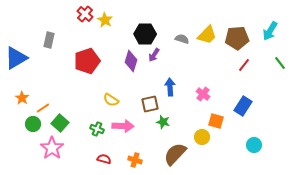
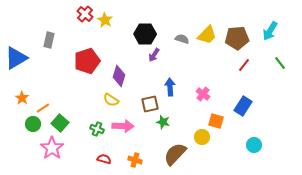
purple diamond: moved 12 px left, 15 px down
